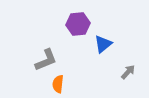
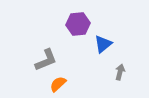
gray arrow: moved 8 px left; rotated 28 degrees counterclockwise
orange semicircle: rotated 42 degrees clockwise
